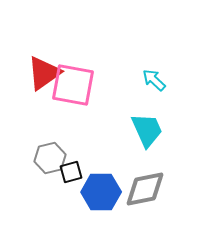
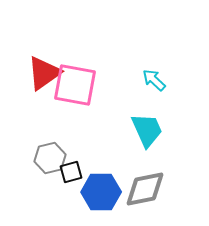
pink square: moved 2 px right
